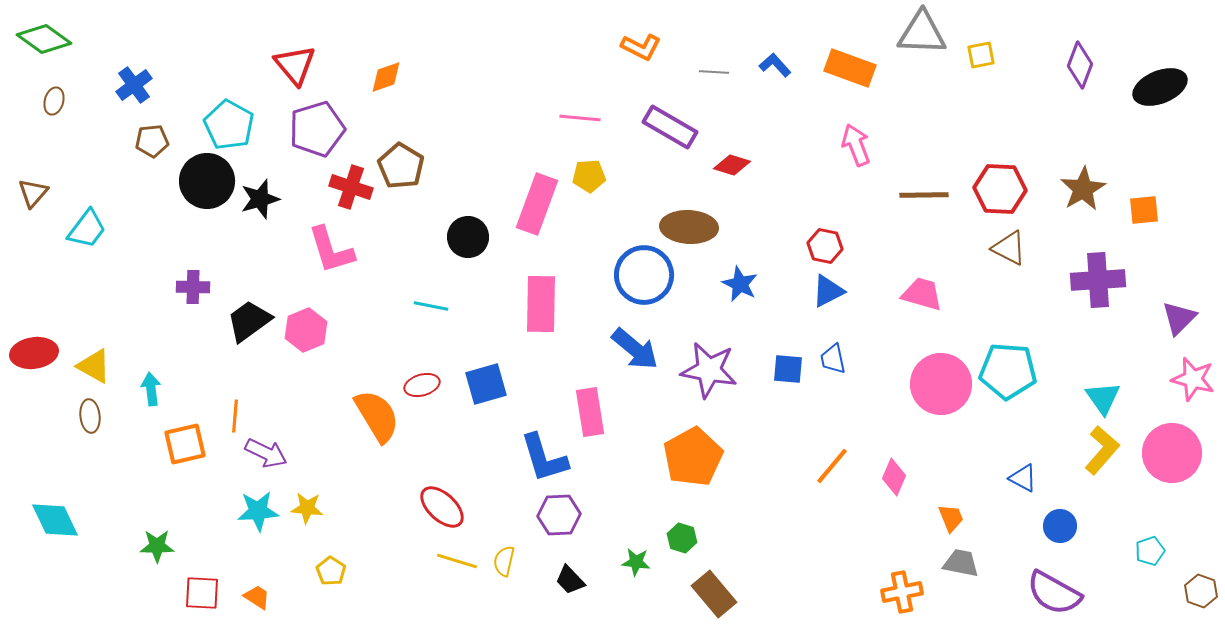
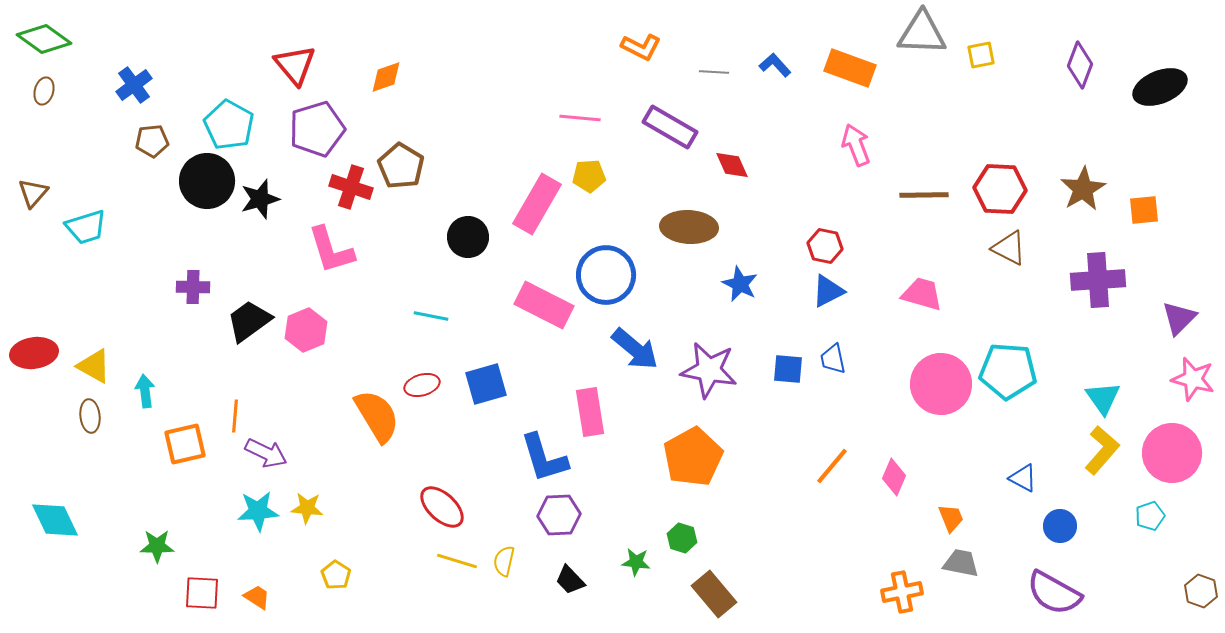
brown ellipse at (54, 101): moved 10 px left, 10 px up
red diamond at (732, 165): rotated 48 degrees clockwise
pink rectangle at (537, 204): rotated 10 degrees clockwise
cyan trapezoid at (87, 229): moved 1 px left, 2 px up; rotated 36 degrees clockwise
blue circle at (644, 275): moved 38 px left
pink rectangle at (541, 304): moved 3 px right, 1 px down; rotated 64 degrees counterclockwise
cyan line at (431, 306): moved 10 px down
cyan arrow at (151, 389): moved 6 px left, 2 px down
cyan pentagon at (1150, 551): moved 35 px up
yellow pentagon at (331, 571): moved 5 px right, 4 px down
